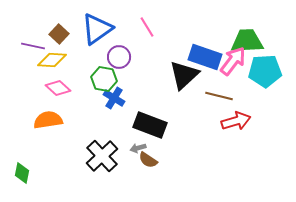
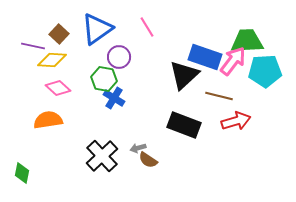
black rectangle: moved 34 px right
